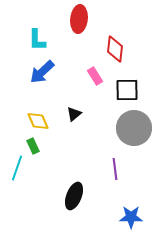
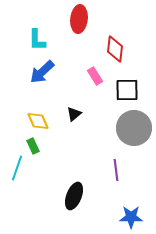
purple line: moved 1 px right, 1 px down
